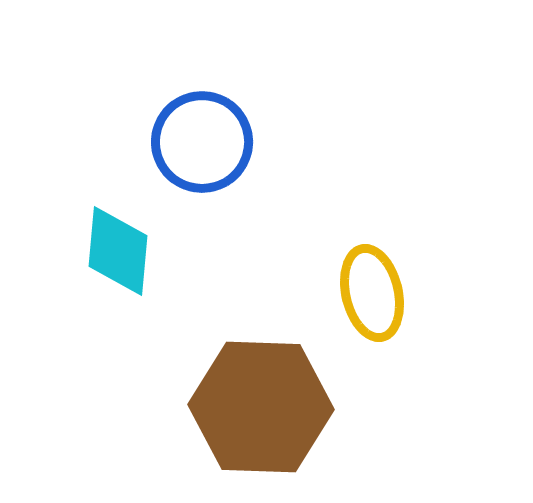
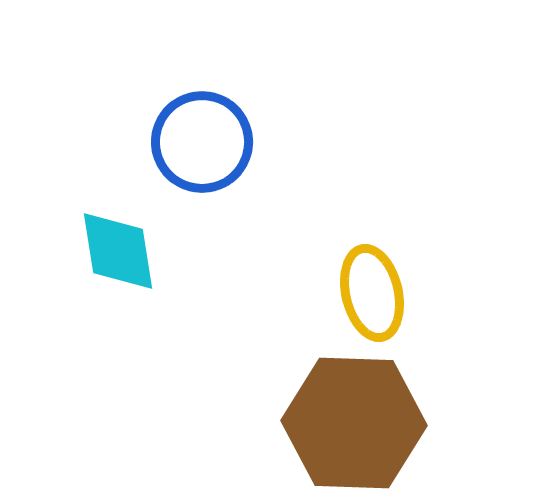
cyan diamond: rotated 14 degrees counterclockwise
brown hexagon: moved 93 px right, 16 px down
